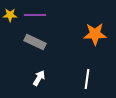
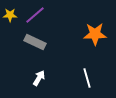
purple line: rotated 40 degrees counterclockwise
white line: moved 1 px up; rotated 24 degrees counterclockwise
